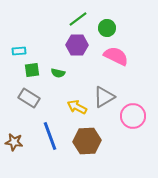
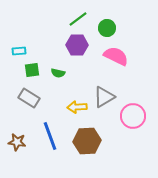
yellow arrow: rotated 30 degrees counterclockwise
brown star: moved 3 px right
